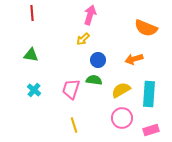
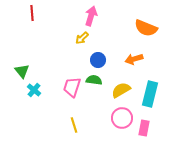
pink arrow: moved 1 px right, 1 px down
yellow arrow: moved 1 px left, 1 px up
green triangle: moved 9 px left, 16 px down; rotated 42 degrees clockwise
pink trapezoid: moved 1 px right, 2 px up
cyan rectangle: moved 1 px right; rotated 10 degrees clockwise
pink rectangle: moved 7 px left, 2 px up; rotated 63 degrees counterclockwise
